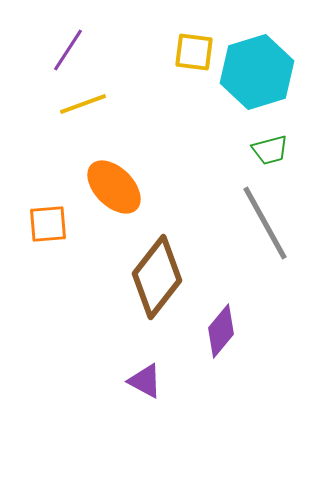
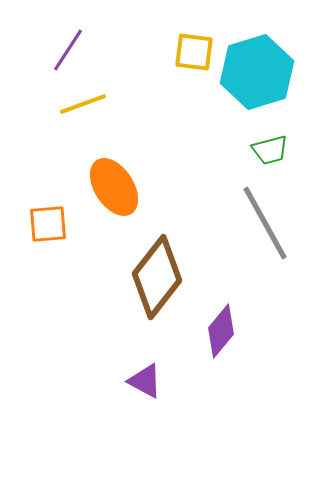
orange ellipse: rotated 12 degrees clockwise
